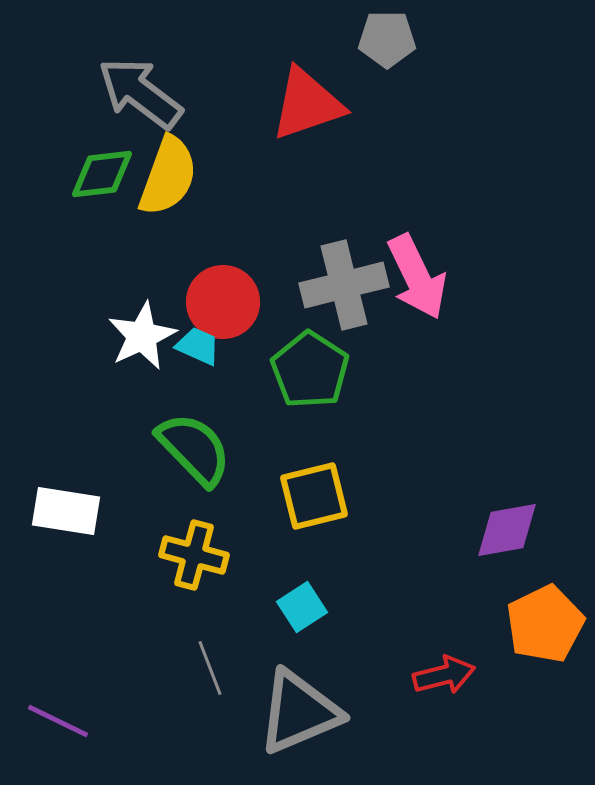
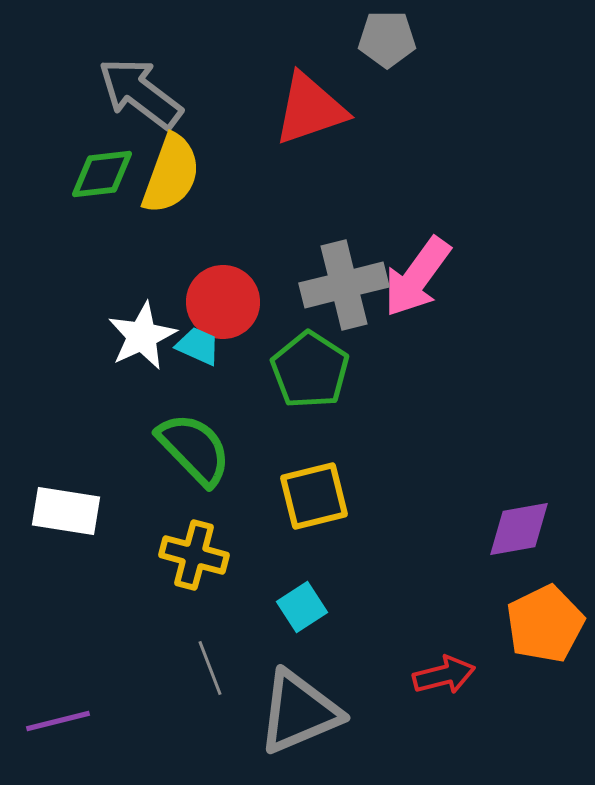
red triangle: moved 3 px right, 5 px down
yellow semicircle: moved 3 px right, 2 px up
pink arrow: rotated 62 degrees clockwise
purple diamond: moved 12 px right, 1 px up
purple line: rotated 40 degrees counterclockwise
